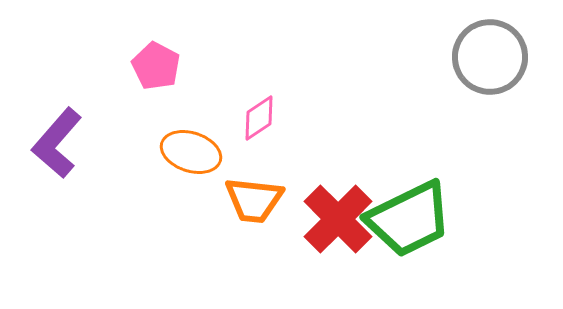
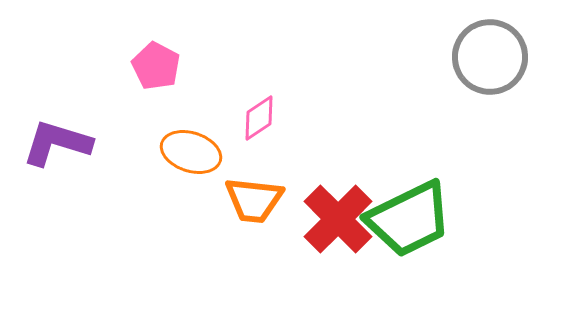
purple L-shape: rotated 66 degrees clockwise
